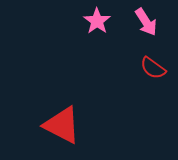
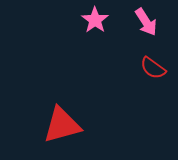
pink star: moved 2 px left, 1 px up
red triangle: rotated 42 degrees counterclockwise
